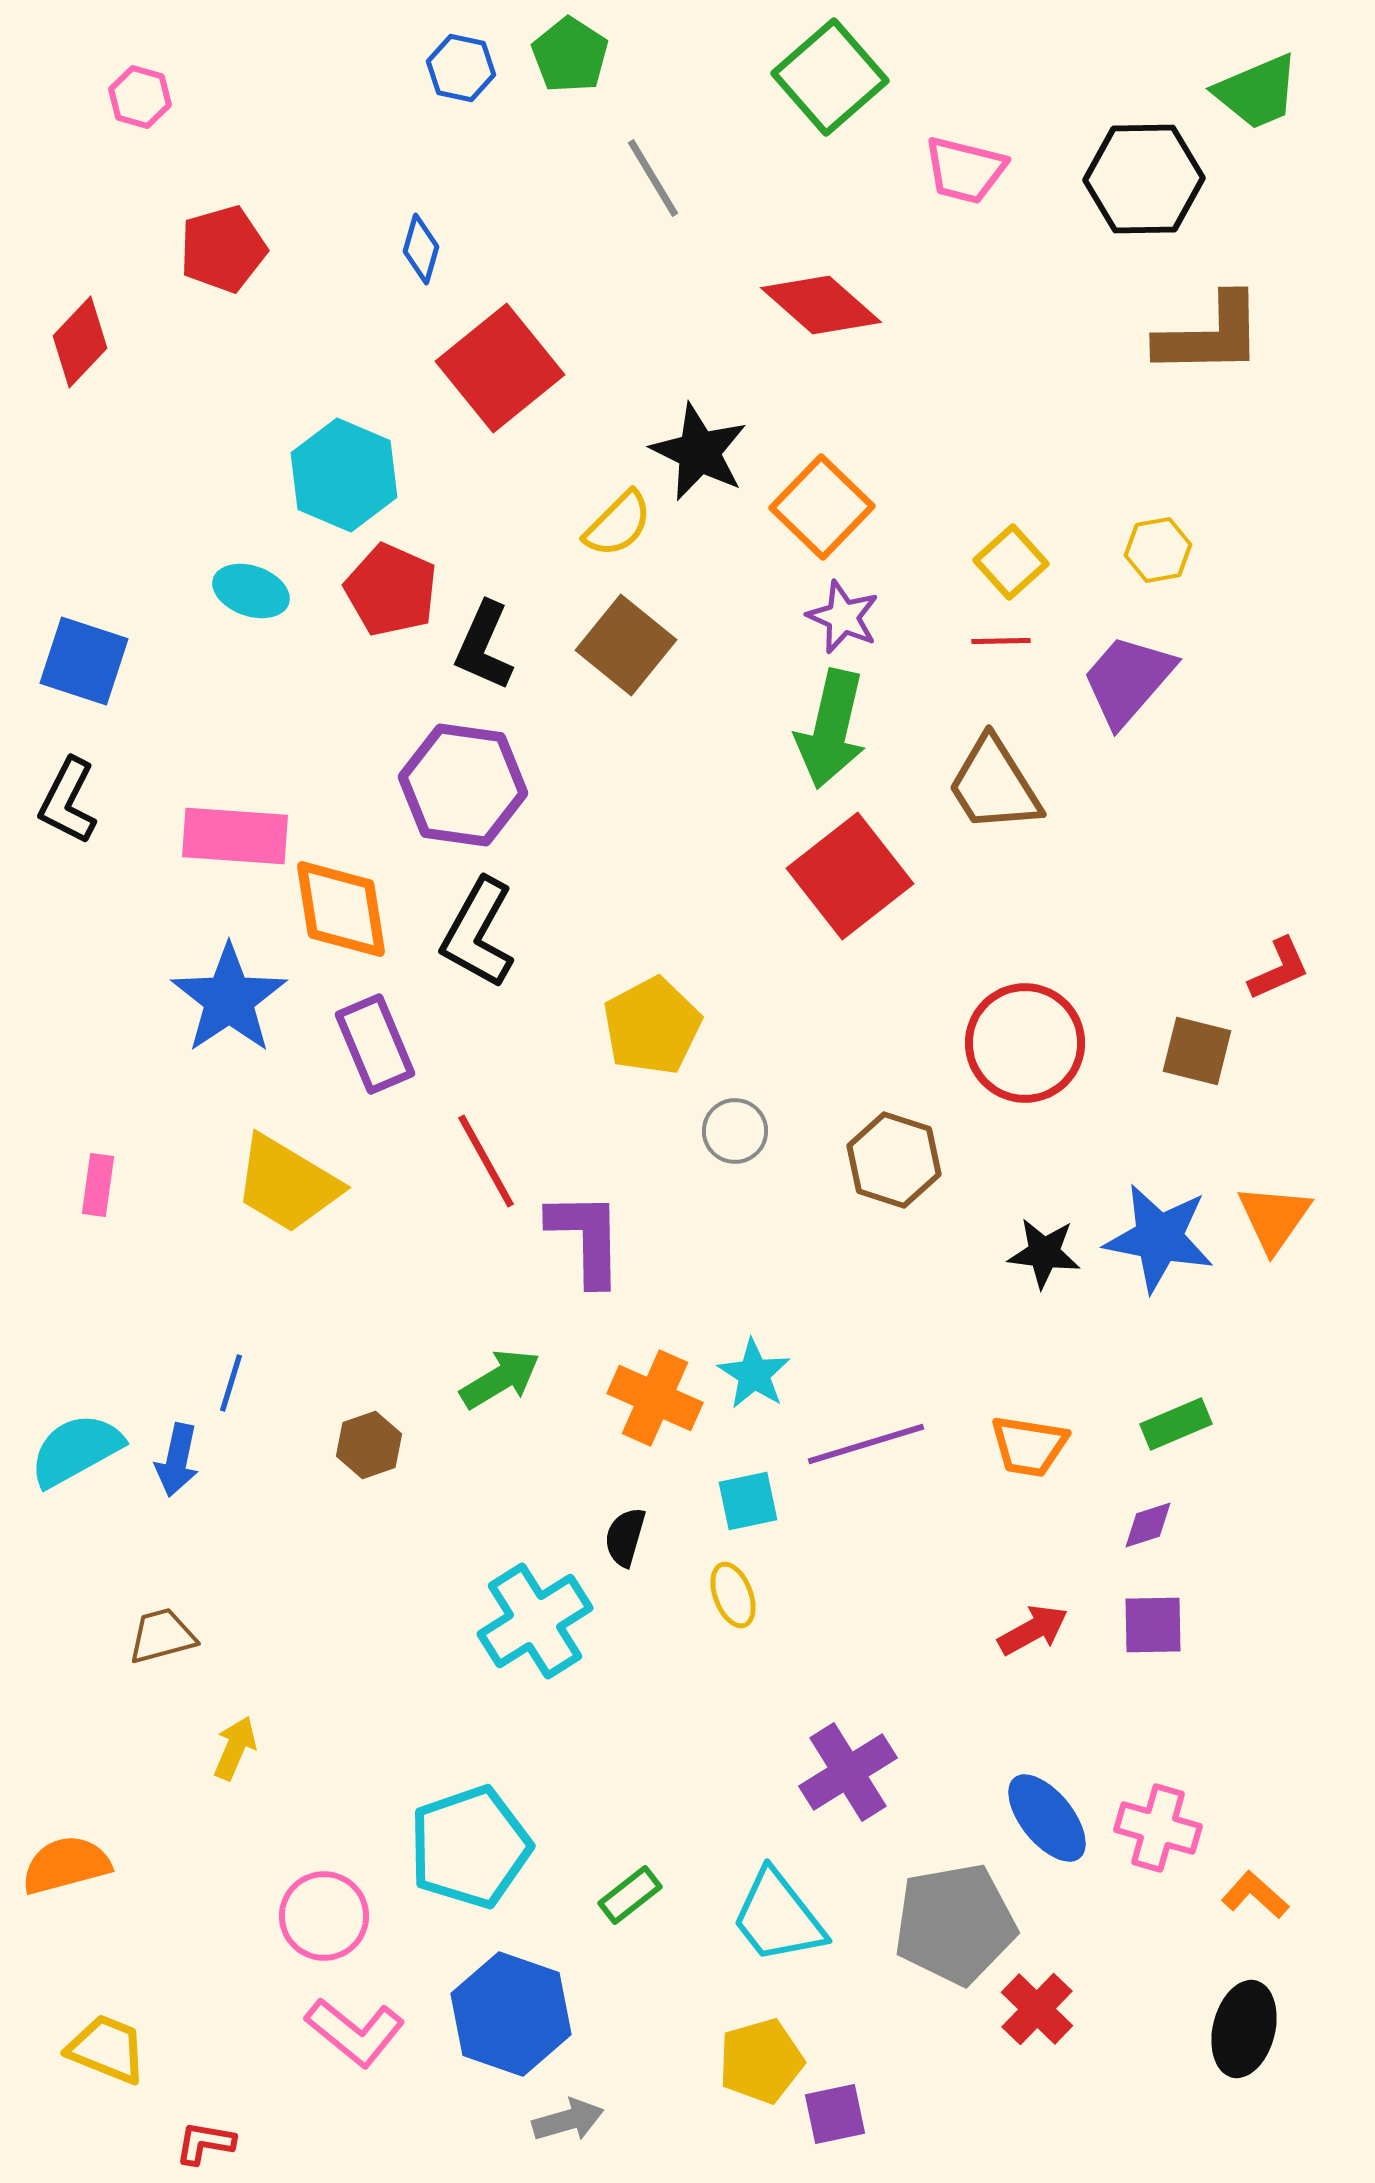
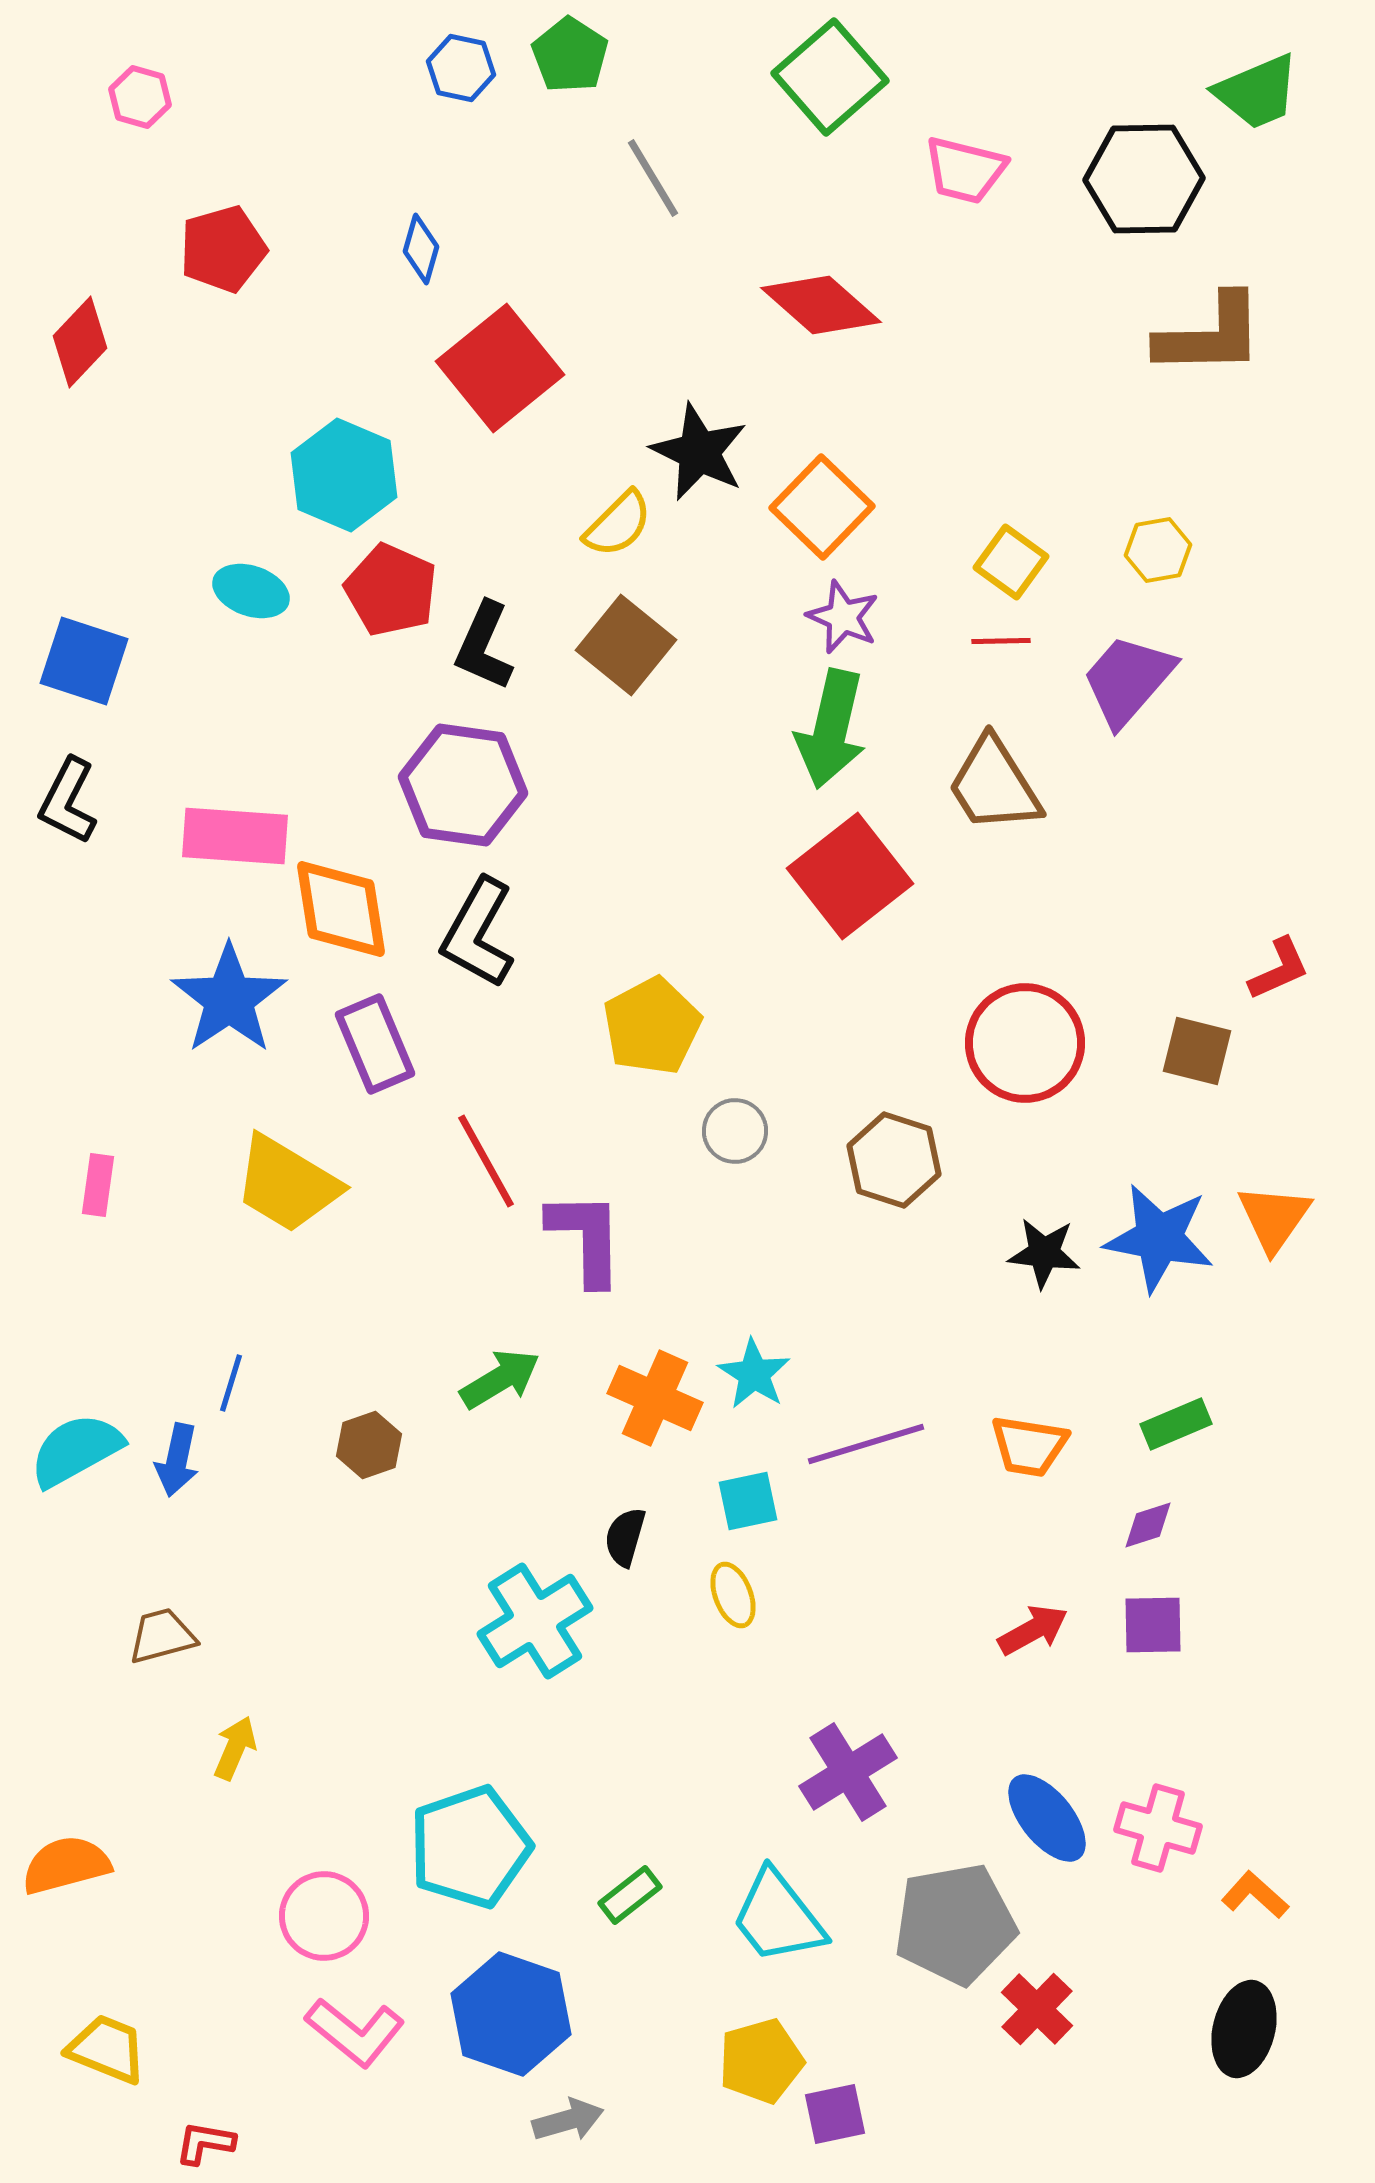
yellow square at (1011, 562): rotated 12 degrees counterclockwise
